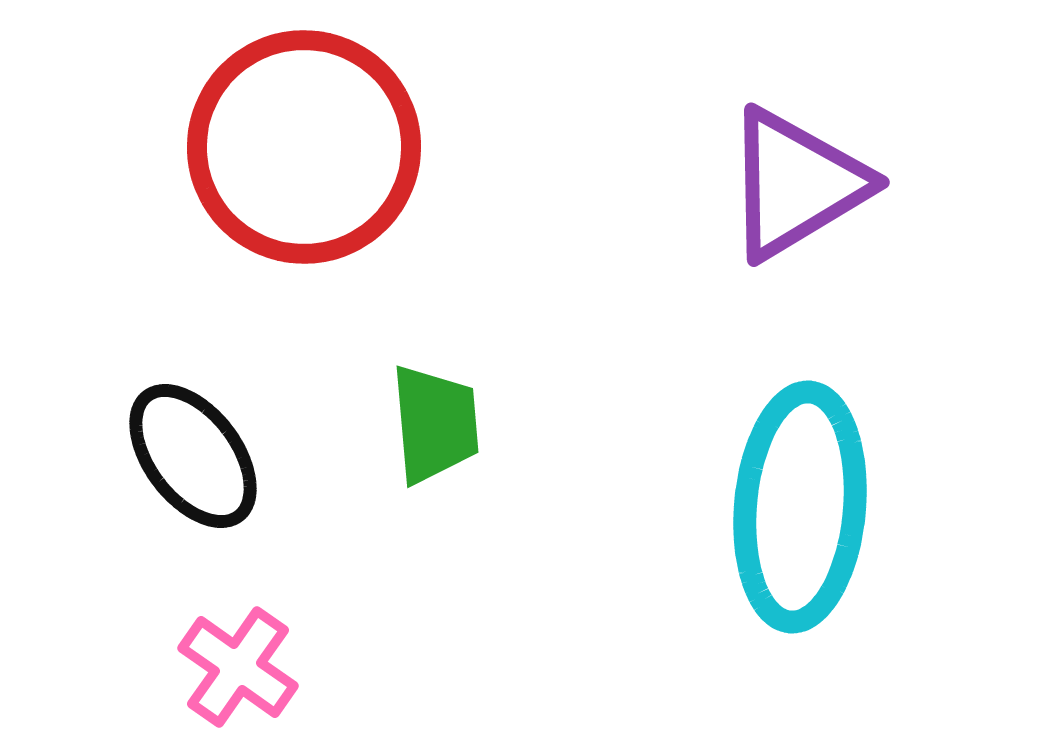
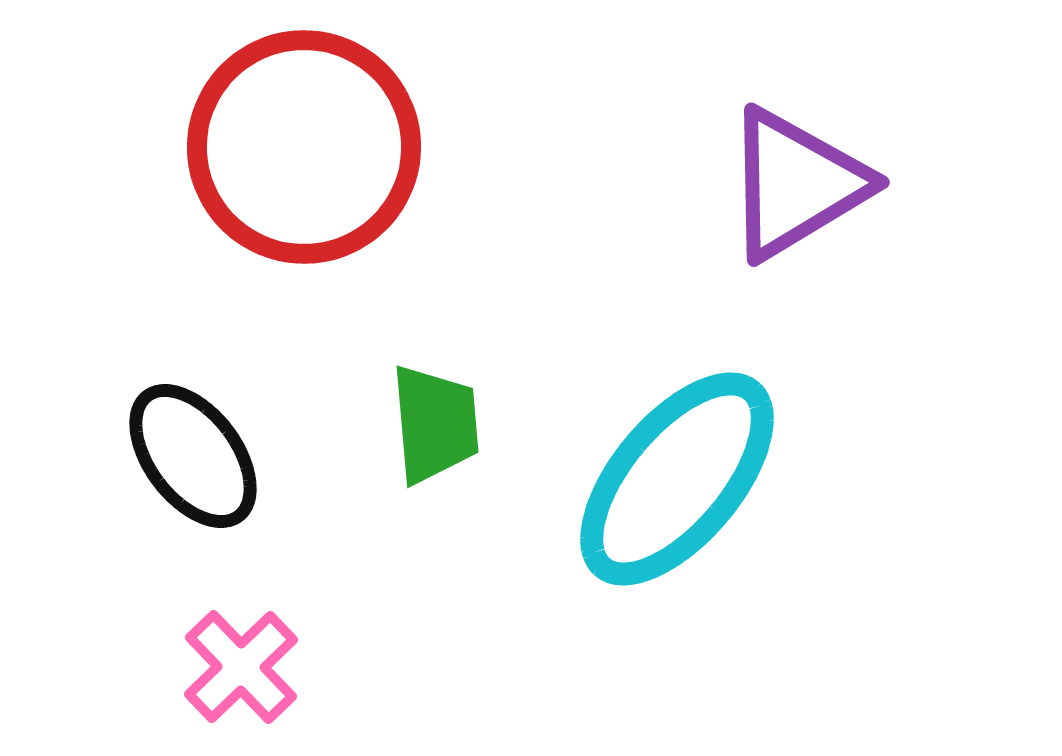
cyan ellipse: moved 123 px left, 28 px up; rotated 35 degrees clockwise
pink cross: moved 3 px right; rotated 11 degrees clockwise
